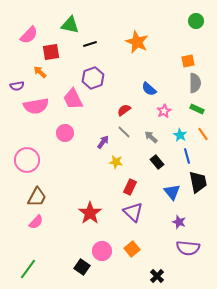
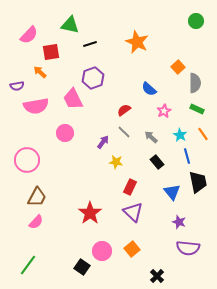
orange square at (188, 61): moved 10 px left, 6 px down; rotated 32 degrees counterclockwise
green line at (28, 269): moved 4 px up
